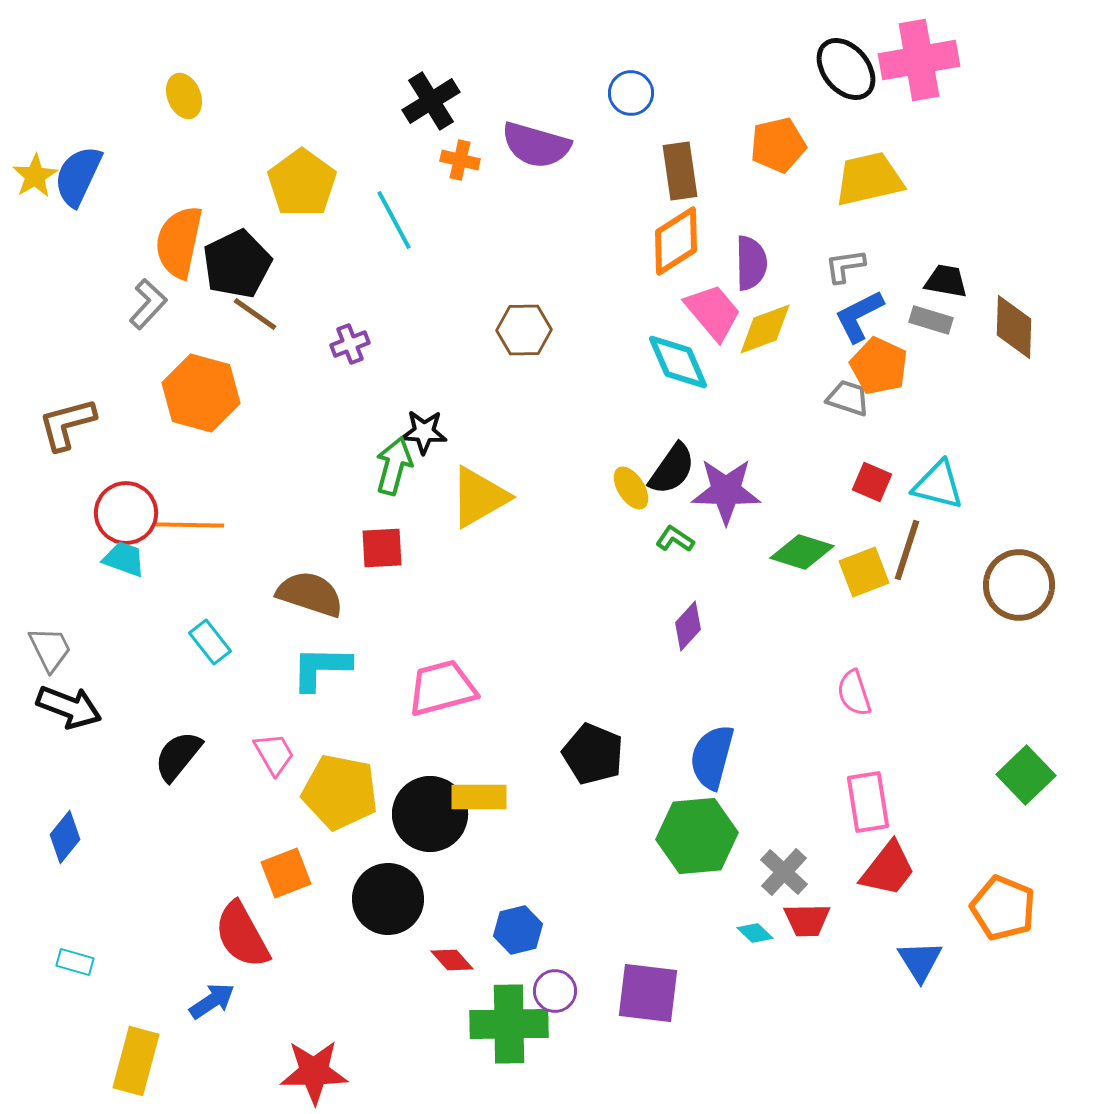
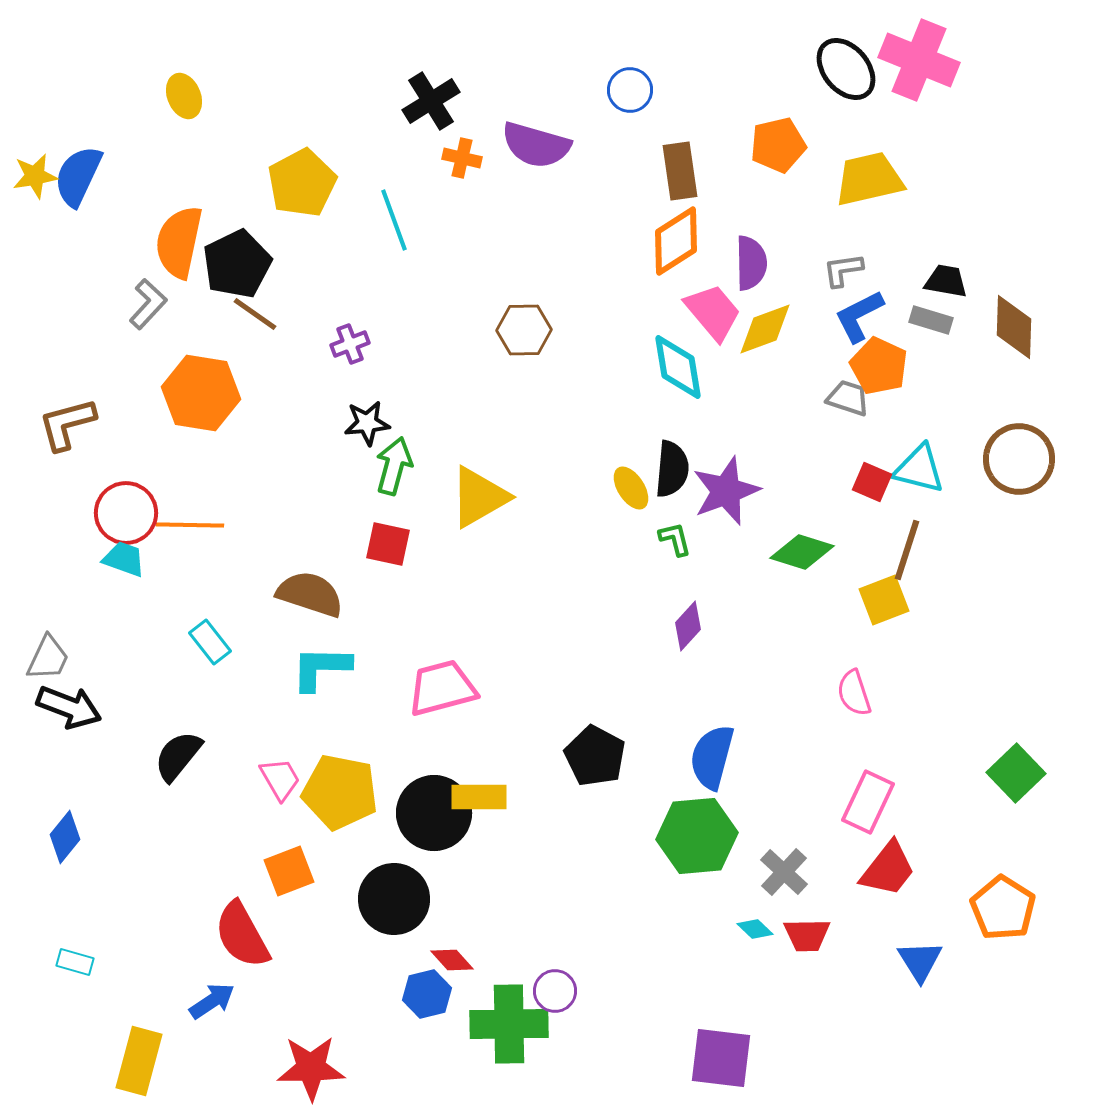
pink cross at (919, 60): rotated 32 degrees clockwise
blue circle at (631, 93): moved 1 px left, 3 px up
orange cross at (460, 160): moved 2 px right, 2 px up
yellow star at (35, 176): rotated 21 degrees clockwise
yellow pentagon at (302, 183): rotated 8 degrees clockwise
cyan line at (394, 220): rotated 8 degrees clockwise
gray L-shape at (845, 266): moved 2 px left, 4 px down
cyan diamond at (678, 362): moved 5 px down; rotated 14 degrees clockwise
orange hexagon at (201, 393): rotated 6 degrees counterclockwise
black star at (424, 432): moved 57 px left, 9 px up; rotated 9 degrees counterclockwise
black semicircle at (672, 469): rotated 30 degrees counterclockwise
cyan triangle at (938, 485): moved 19 px left, 16 px up
purple star at (726, 491): rotated 22 degrees counterclockwise
green L-shape at (675, 539): rotated 42 degrees clockwise
red square at (382, 548): moved 6 px right, 4 px up; rotated 15 degrees clockwise
yellow square at (864, 572): moved 20 px right, 28 px down
brown circle at (1019, 585): moved 126 px up
gray trapezoid at (50, 649): moved 2 px left, 9 px down; rotated 51 degrees clockwise
pink trapezoid at (274, 754): moved 6 px right, 25 px down
black pentagon at (593, 754): moved 2 px right, 2 px down; rotated 6 degrees clockwise
green square at (1026, 775): moved 10 px left, 2 px up
pink rectangle at (868, 802): rotated 34 degrees clockwise
black circle at (430, 814): moved 4 px right, 1 px up
orange square at (286, 873): moved 3 px right, 2 px up
black circle at (388, 899): moved 6 px right
orange pentagon at (1003, 908): rotated 10 degrees clockwise
red trapezoid at (807, 920): moved 15 px down
blue hexagon at (518, 930): moved 91 px left, 64 px down
cyan diamond at (755, 933): moved 4 px up
purple square at (648, 993): moved 73 px right, 65 px down
yellow rectangle at (136, 1061): moved 3 px right
red star at (314, 1072): moved 3 px left, 4 px up
